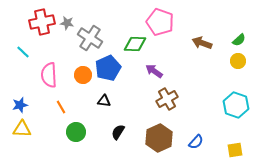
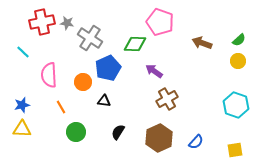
orange circle: moved 7 px down
blue star: moved 2 px right
